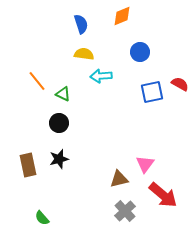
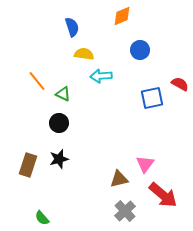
blue semicircle: moved 9 px left, 3 px down
blue circle: moved 2 px up
blue square: moved 6 px down
brown rectangle: rotated 30 degrees clockwise
